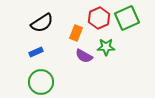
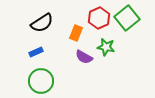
green square: rotated 15 degrees counterclockwise
green star: rotated 12 degrees clockwise
purple semicircle: moved 1 px down
green circle: moved 1 px up
